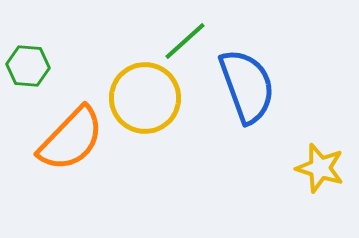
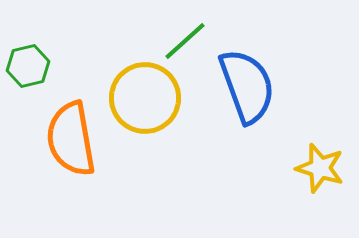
green hexagon: rotated 18 degrees counterclockwise
orange semicircle: rotated 126 degrees clockwise
